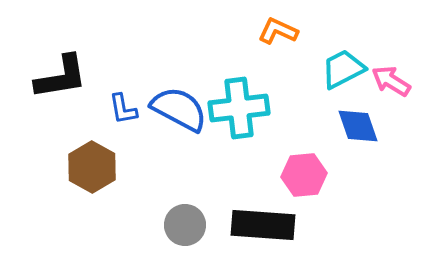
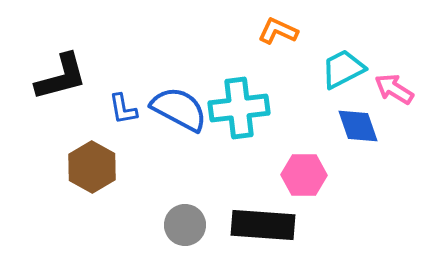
black L-shape: rotated 6 degrees counterclockwise
pink arrow: moved 3 px right, 8 px down
pink hexagon: rotated 6 degrees clockwise
